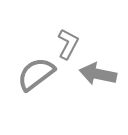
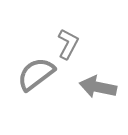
gray arrow: moved 13 px down
